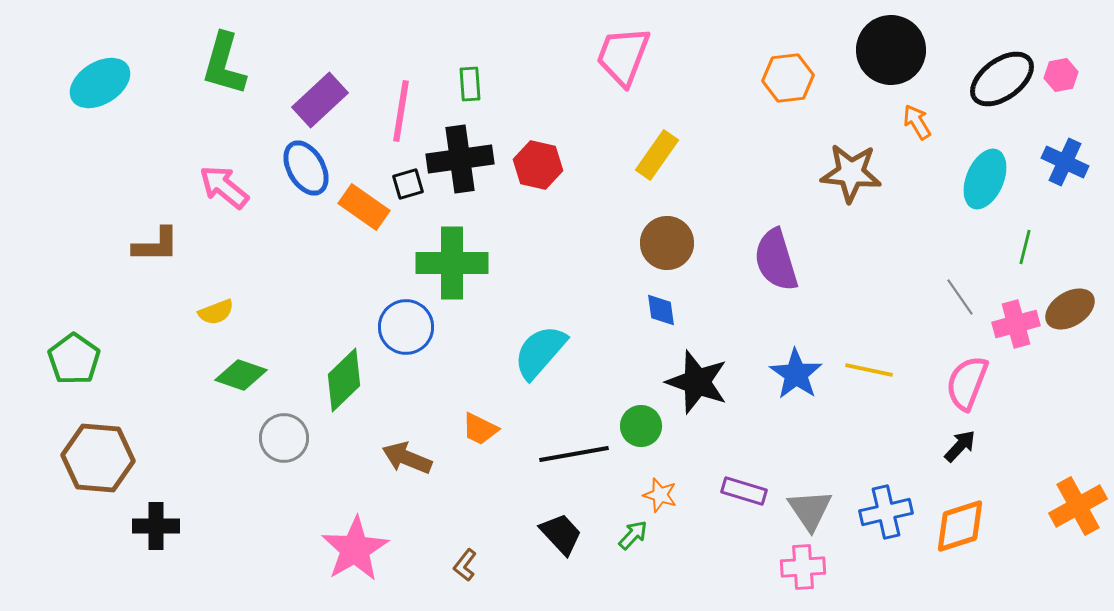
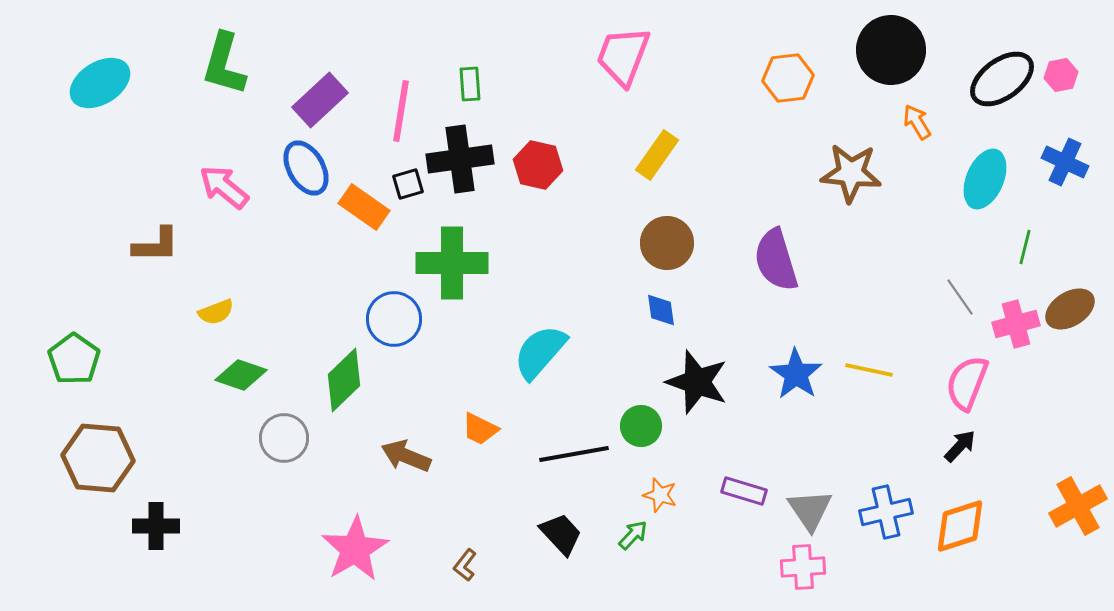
blue circle at (406, 327): moved 12 px left, 8 px up
brown arrow at (407, 458): moved 1 px left, 2 px up
